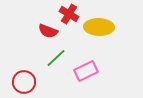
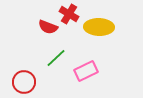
red semicircle: moved 4 px up
